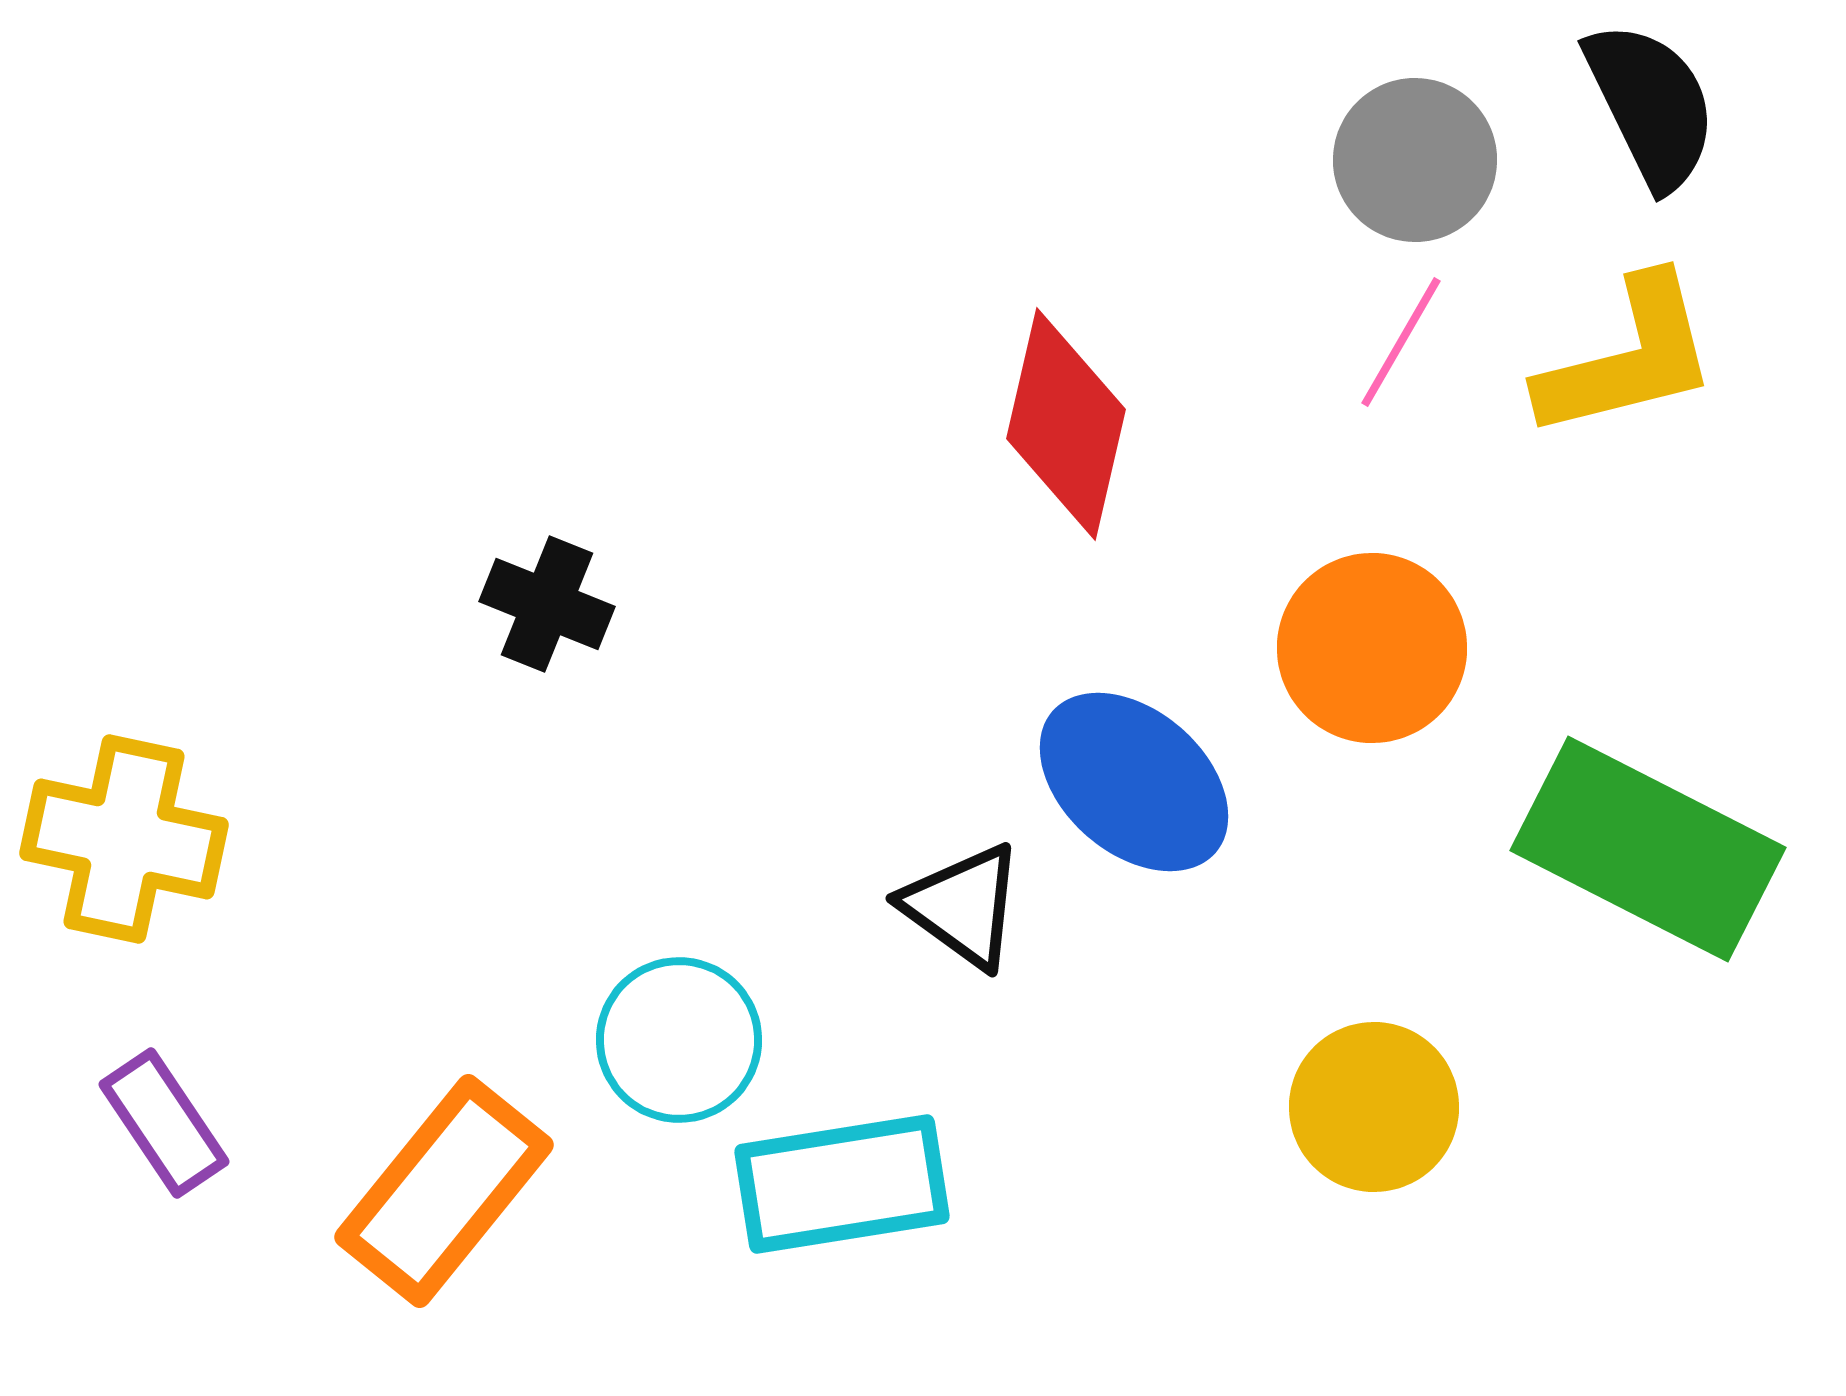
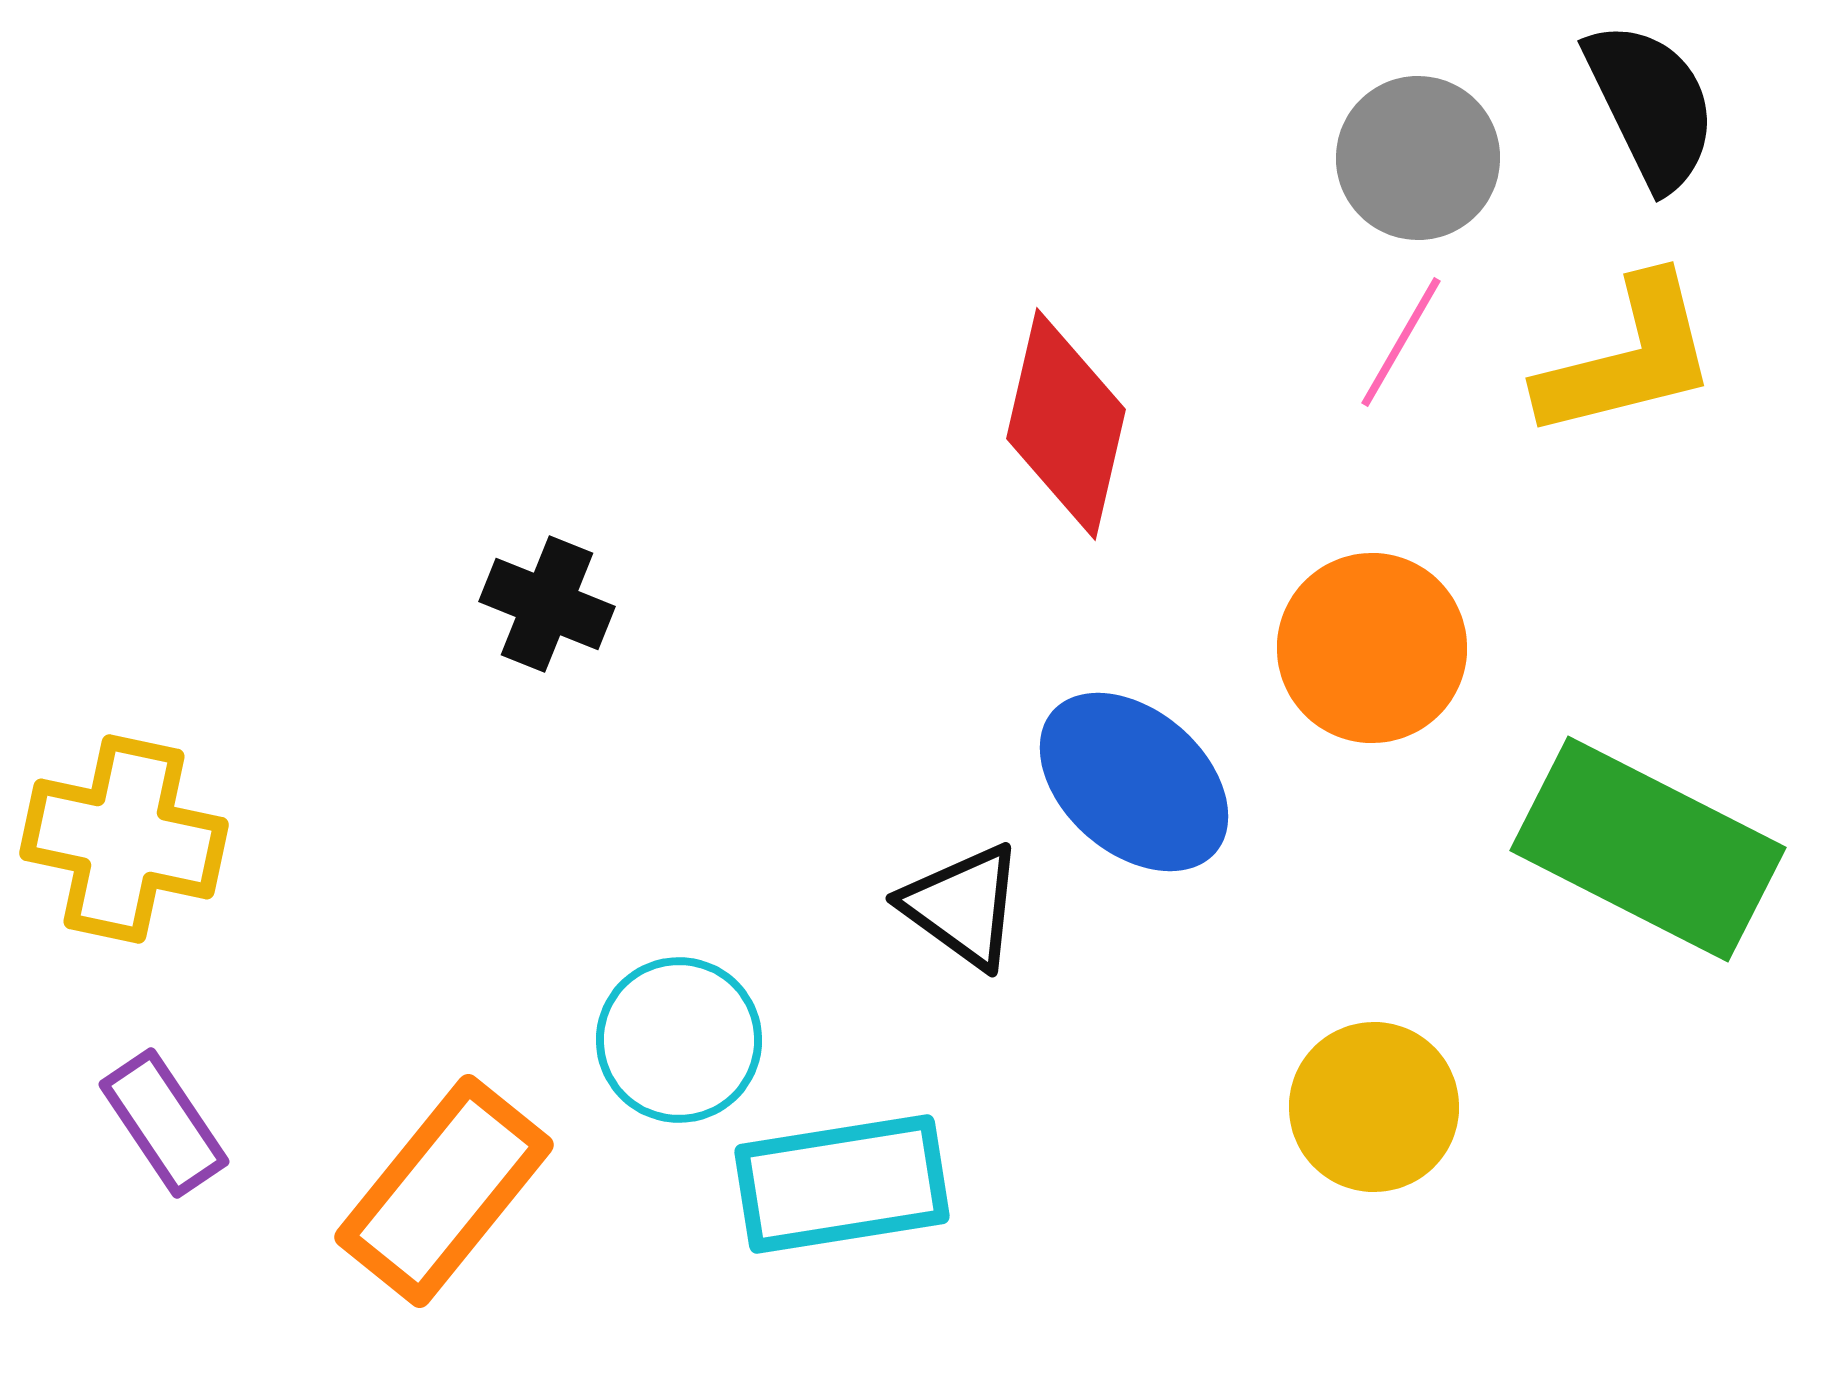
gray circle: moved 3 px right, 2 px up
